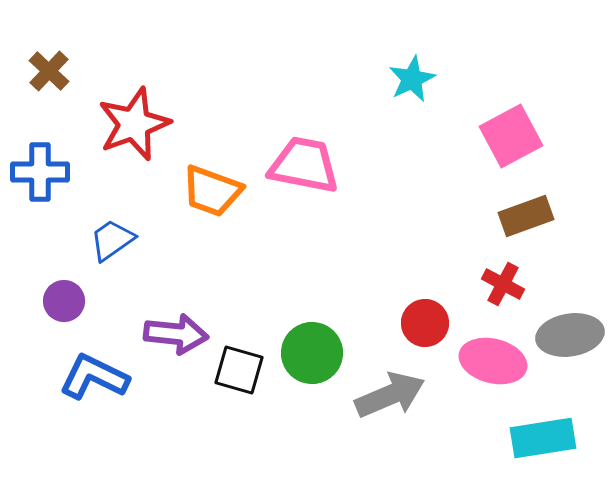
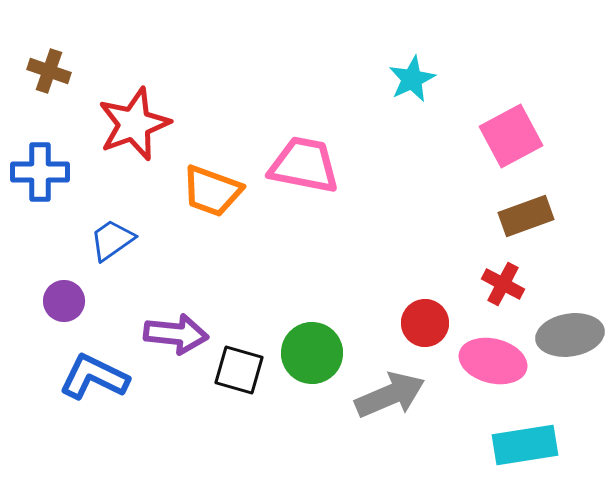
brown cross: rotated 24 degrees counterclockwise
cyan rectangle: moved 18 px left, 7 px down
